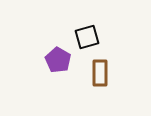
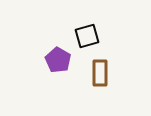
black square: moved 1 px up
